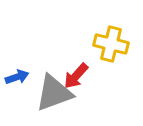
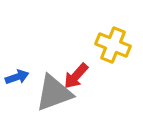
yellow cross: moved 2 px right, 1 px down; rotated 8 degrees clockwise
